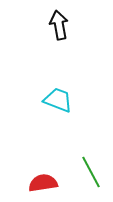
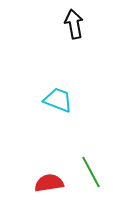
black arrow: moved 15 px right, 1 px up
red semicircle: moved 6 px right
